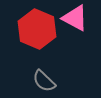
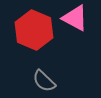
red hexagon: moved 3 px left, 1 px down
